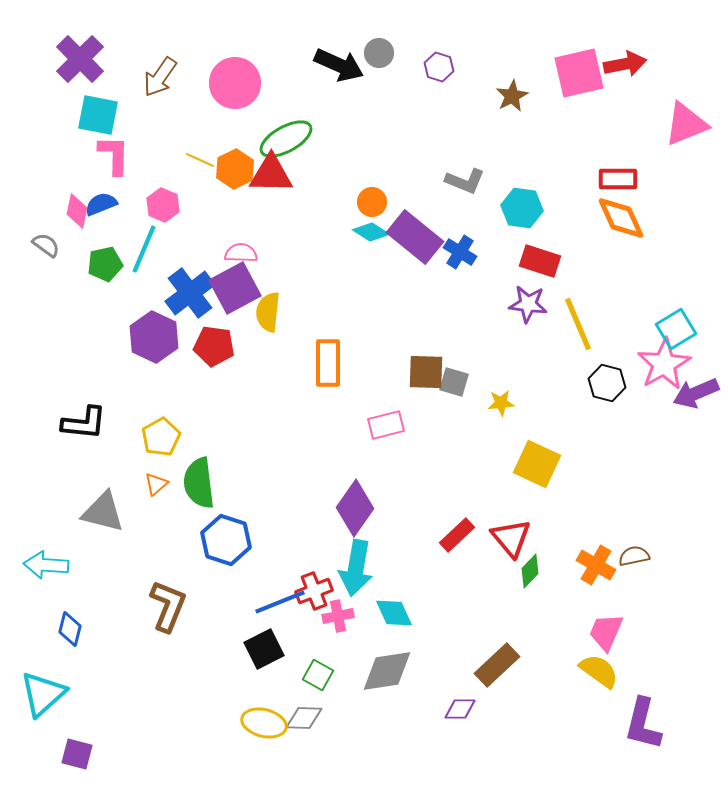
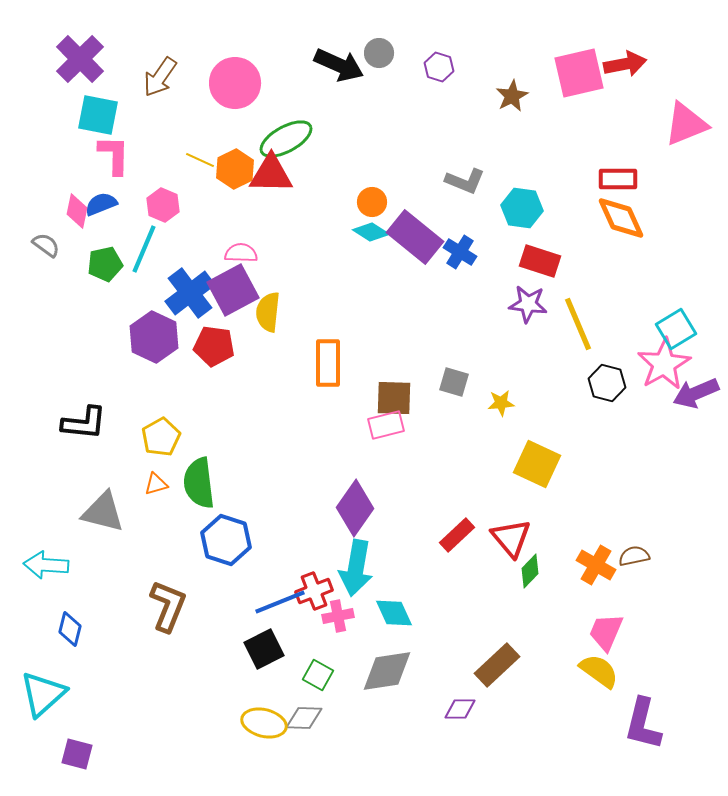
purple square at (235, 288): moved 2 px left, 2 px down
brown square at (426, 372): moved 32 px left, 26 px down
orange triangle at (156, 484): rotated 25 degrees clockwise
